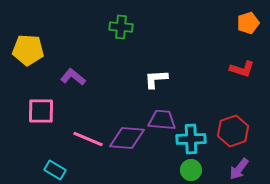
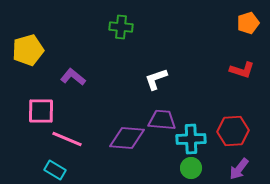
yellow pentagon: rotated 20 degrees counterclockwise
red L-shape: moved 1 px down
white L-shape: rotated 15 degrees counterclockwise
red hexagon: rotated 16 degrees clockwise
pink line: moved 21 px left
green circle: moved 2 px up
